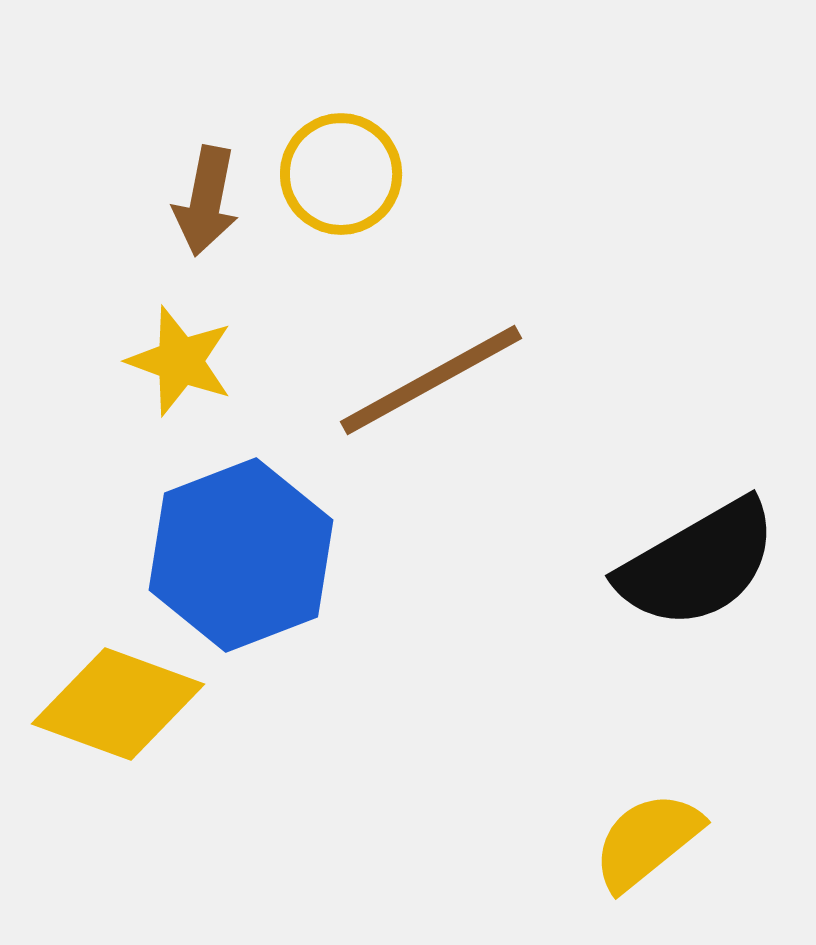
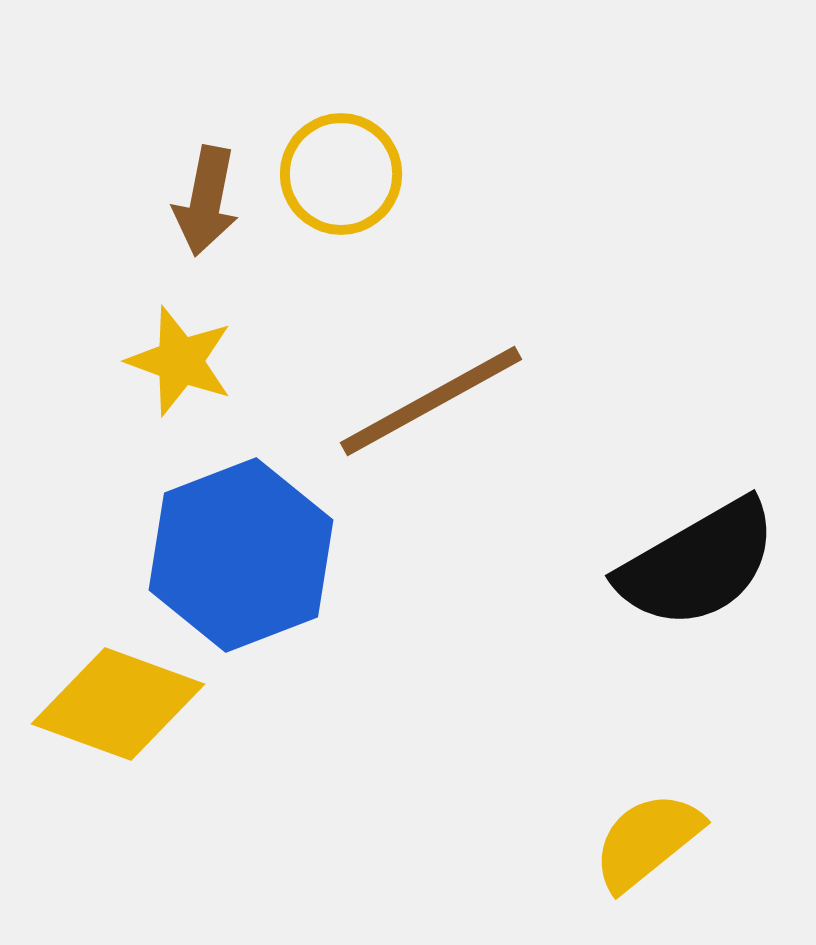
brown line: moved 21 px down
